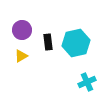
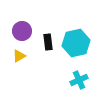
purple circle: moved 1 px down
yellow triangle: moved 2 px left
cyan cross: moved 8 px left, 2 px up
